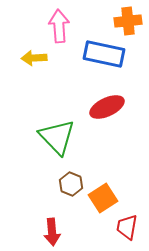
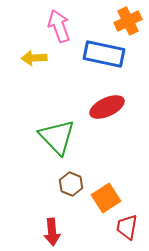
orange cross: rotated 20 degrees counterclockwise
pink arrow: rotated 16 degrees counterclockwise
orange square: moved 3 px right
